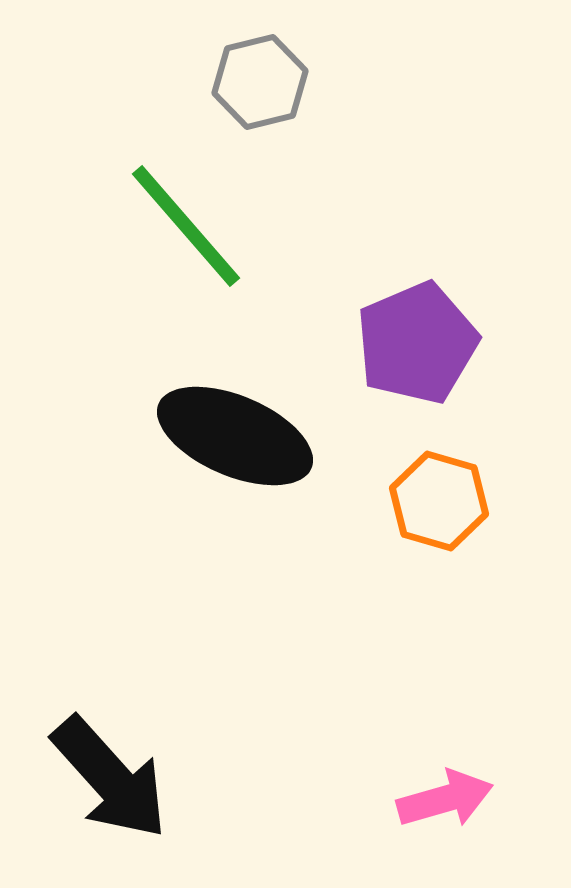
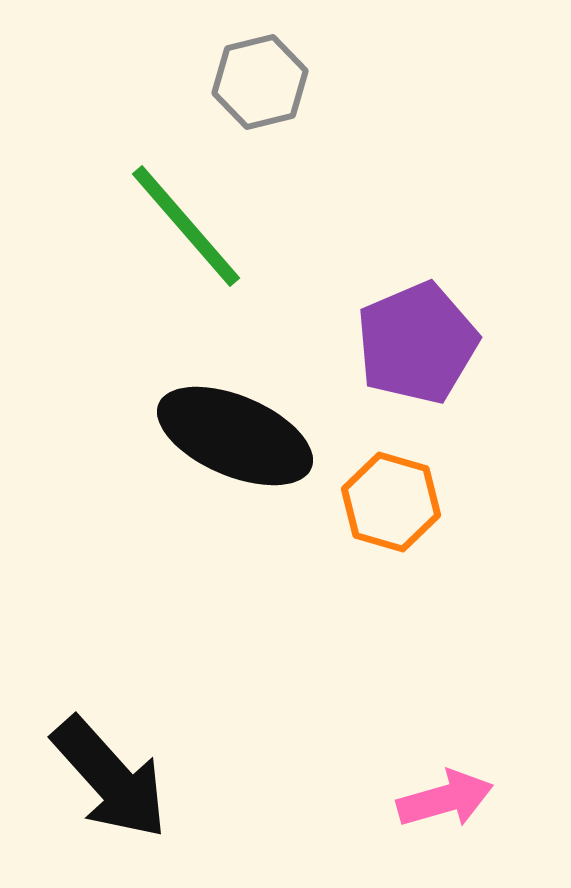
orange hexagon: moved 48 px left, 1 px down
